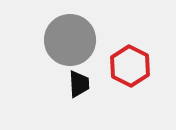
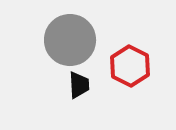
black trapezoid: moved 1 px down
